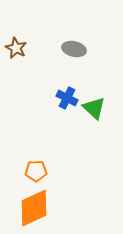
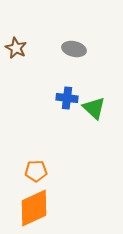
blue cross: rotated 20 degrees counterclockwise
